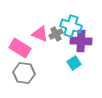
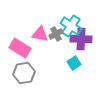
cyan cross: rotated 15 degrees clockwise
pink triangle: rotated 12 degrees counterclockwise
purple cross: moved 2 px up
gray hexagon: rotated 15 degrees counterclockwise
